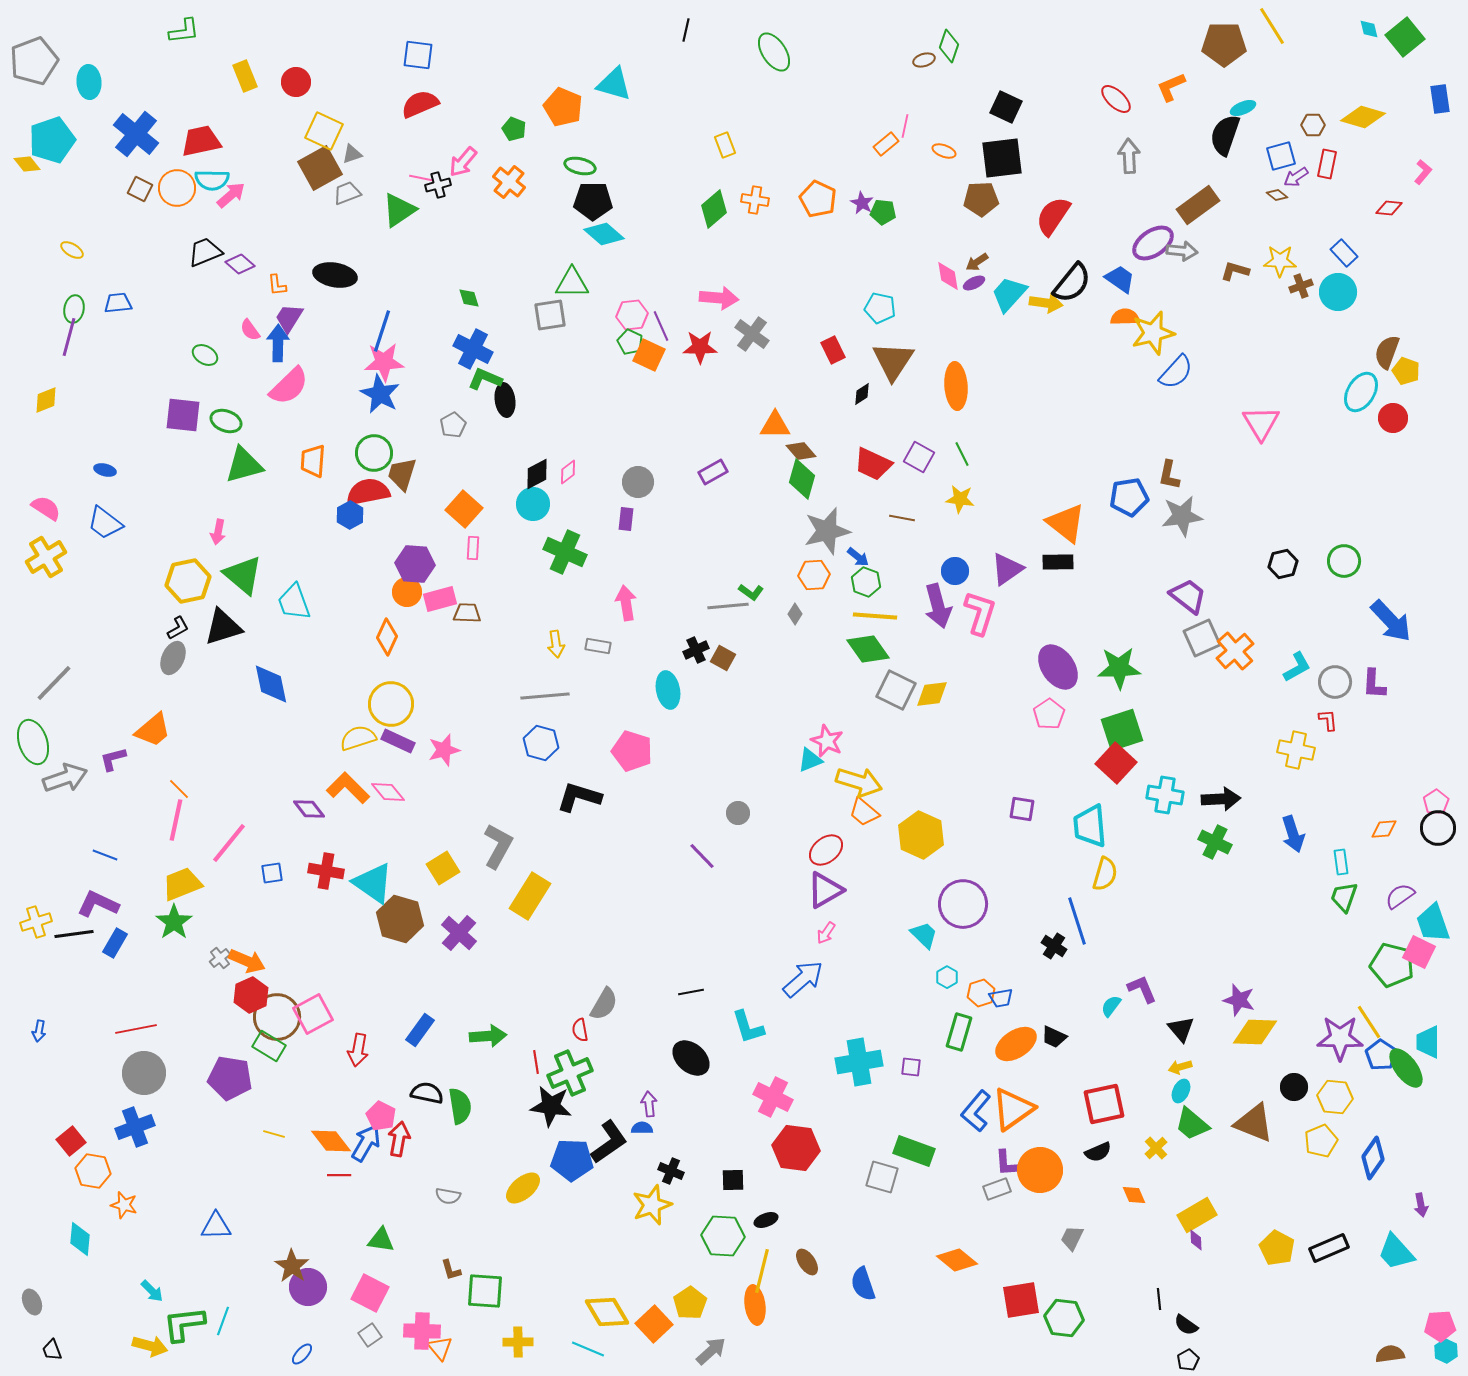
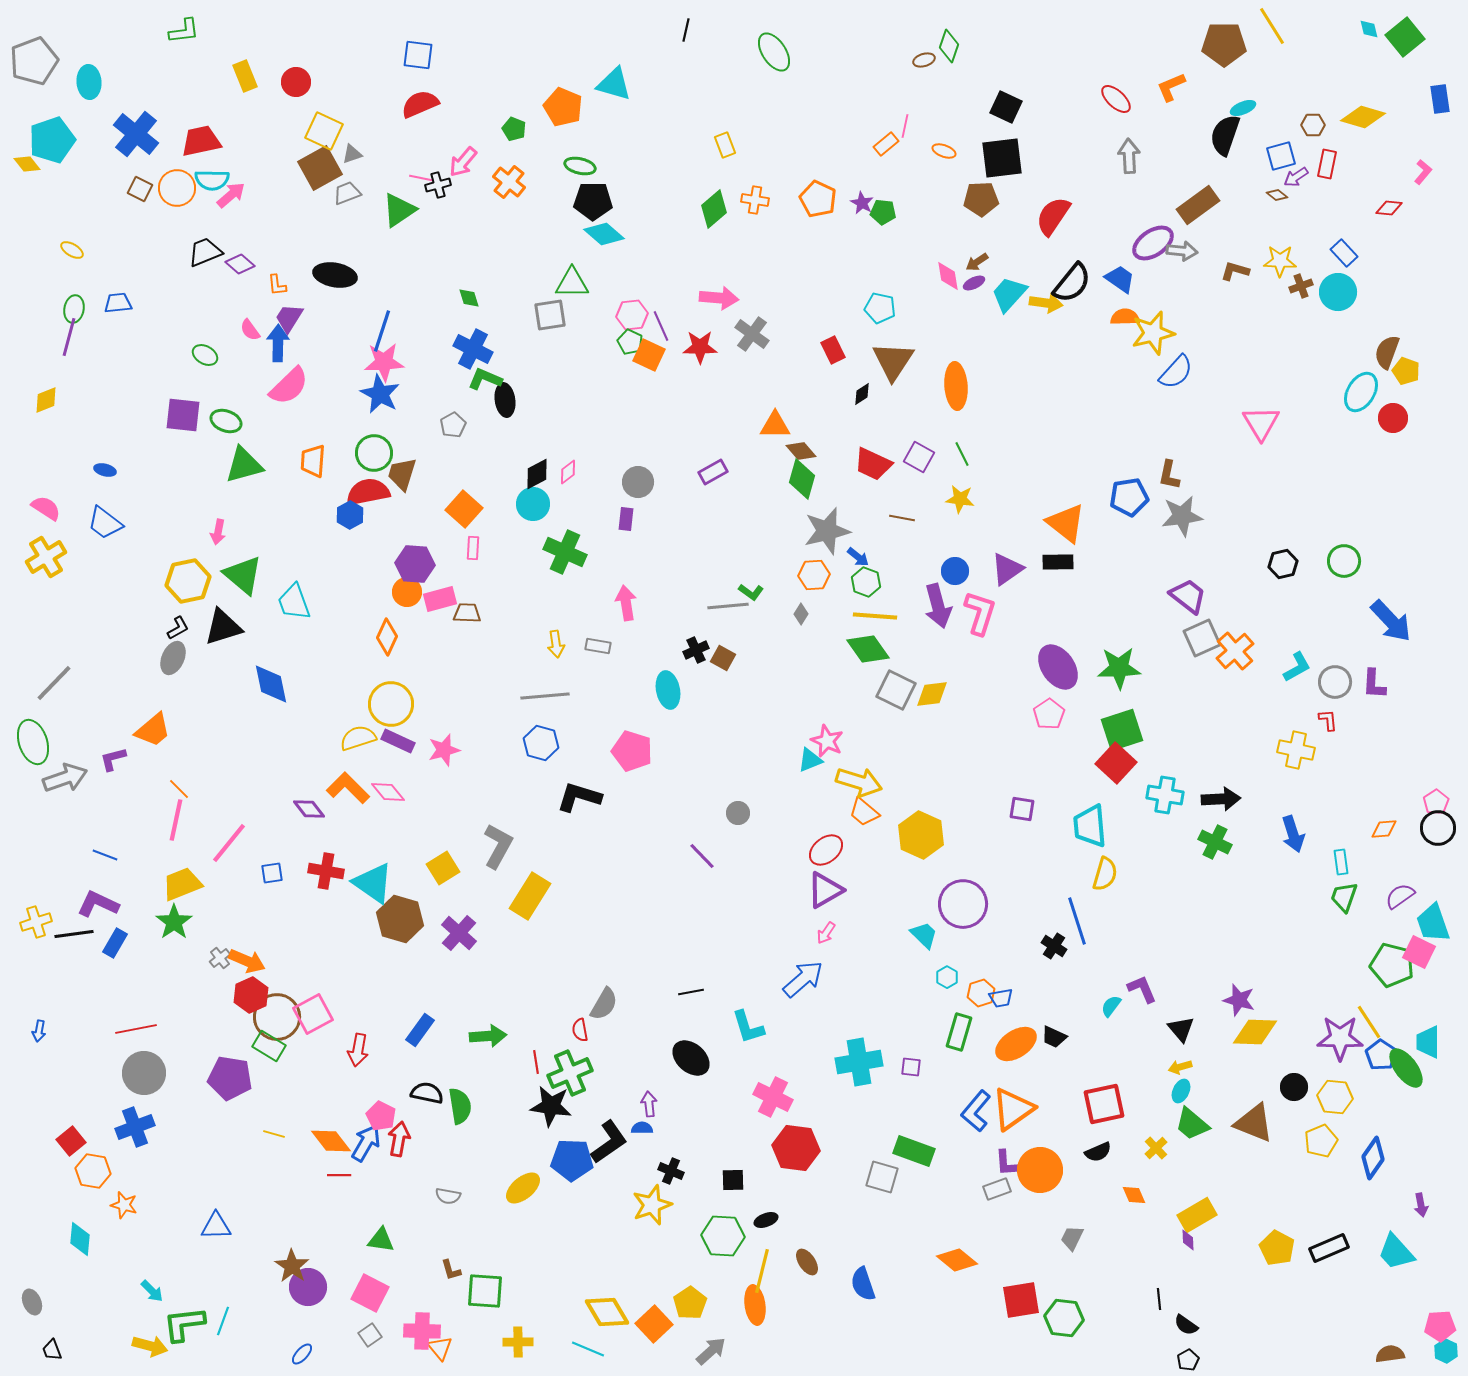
gray diamond at (795, 614): moved 6 px right
purple diamond at (1196, 1240): moved 8 px left
